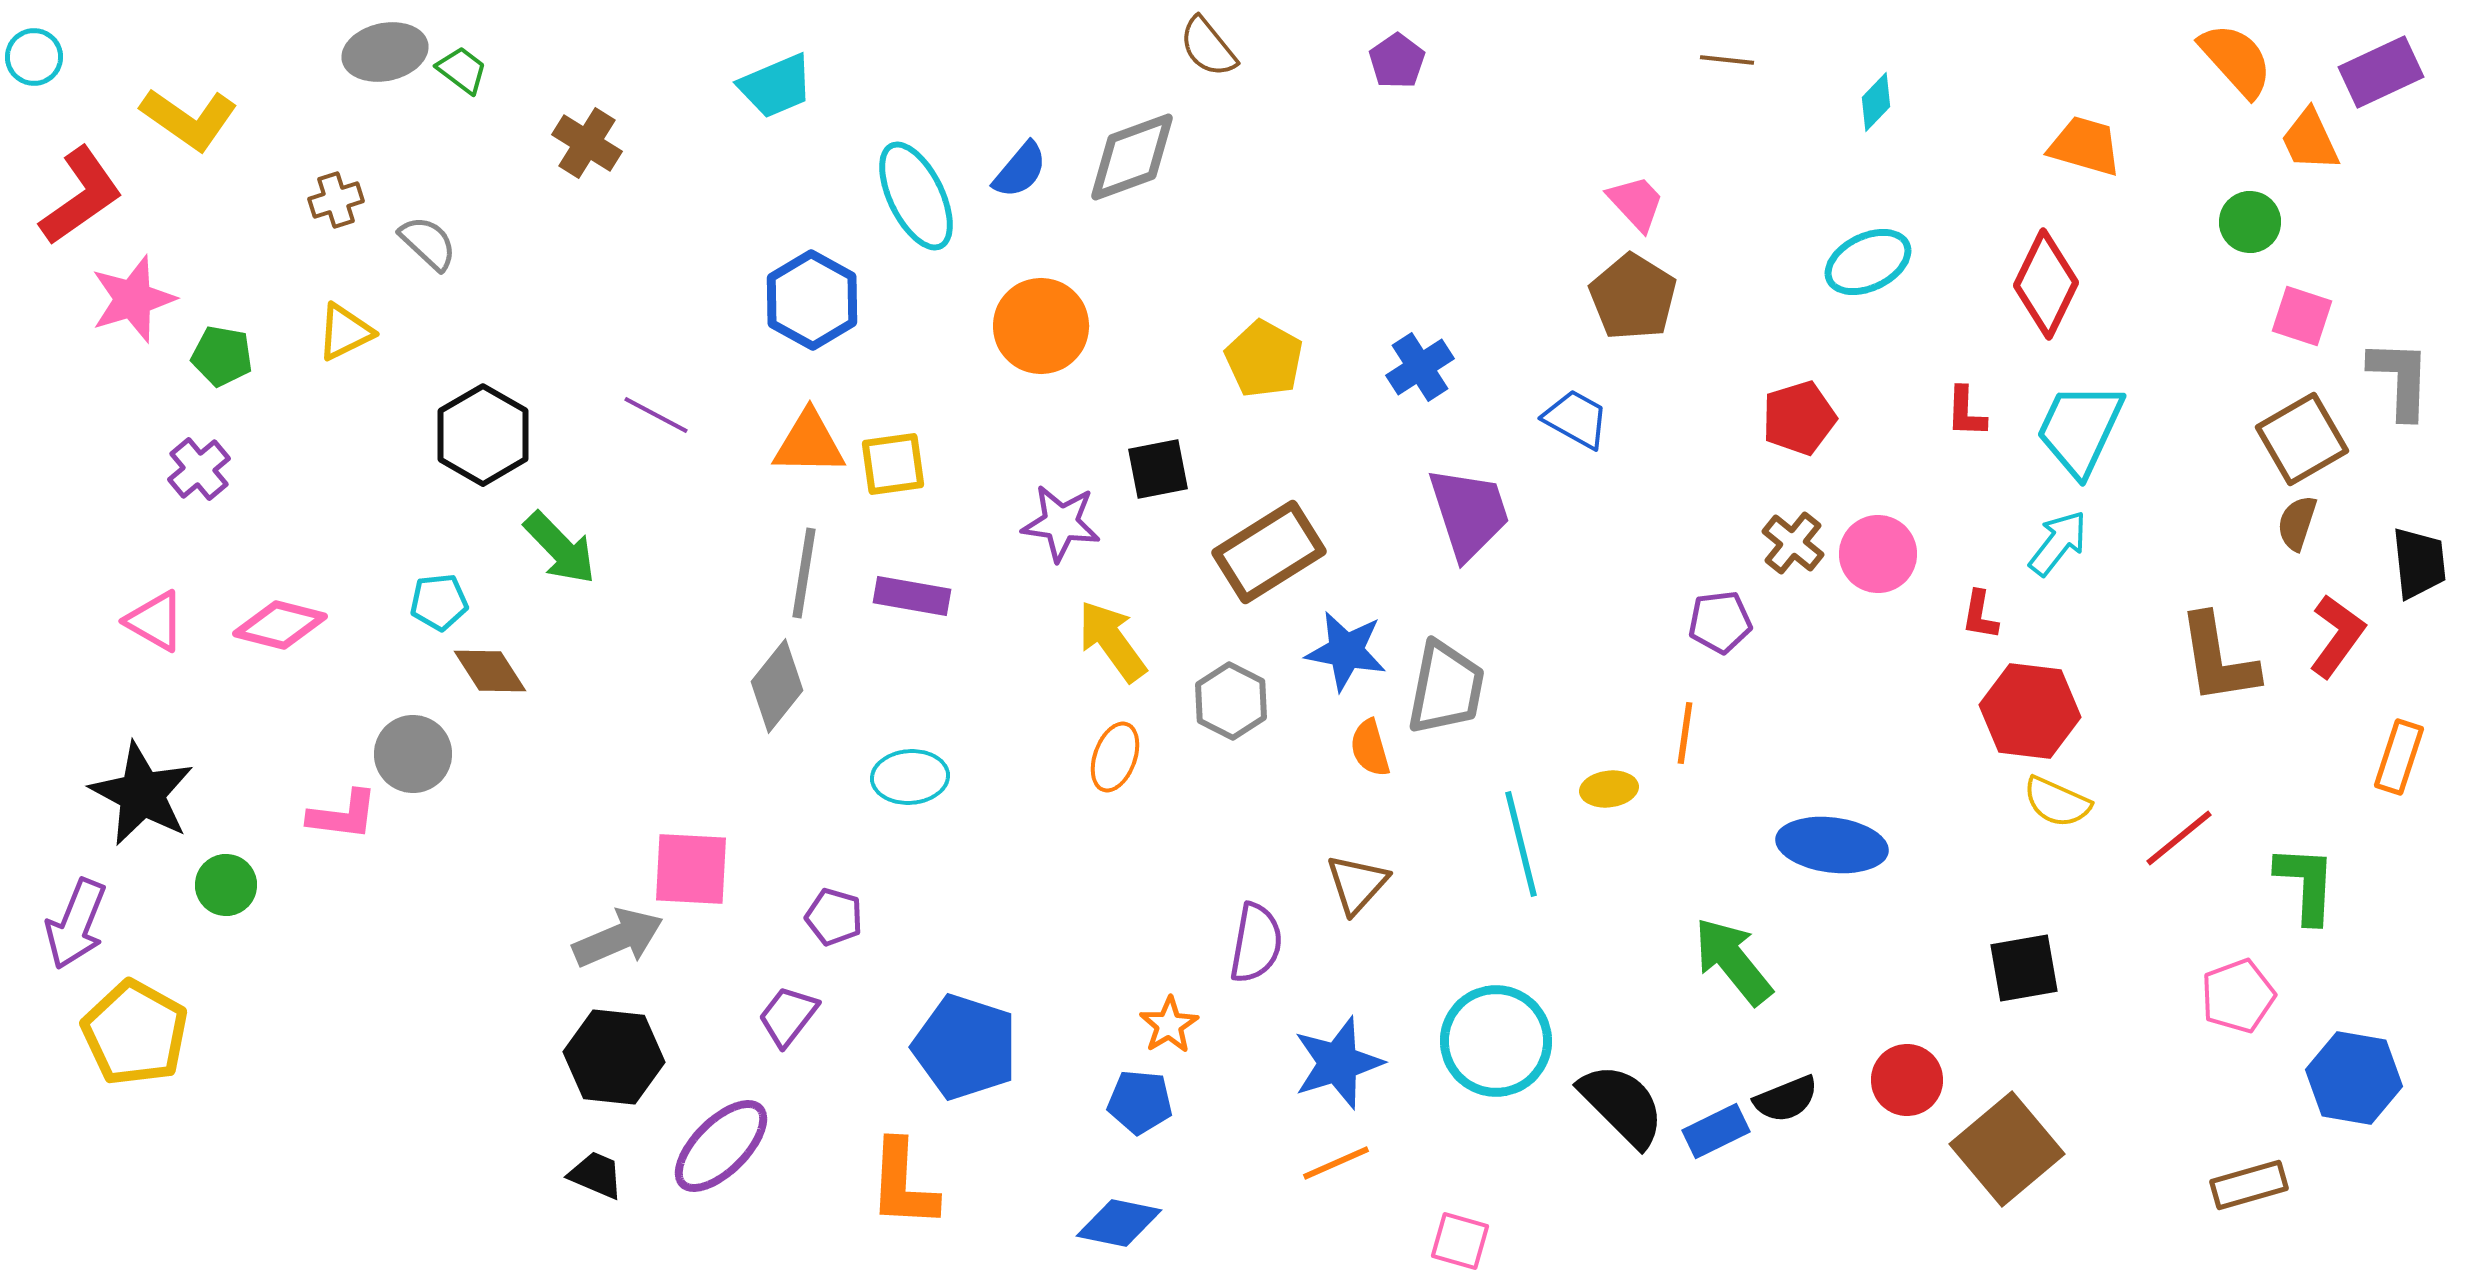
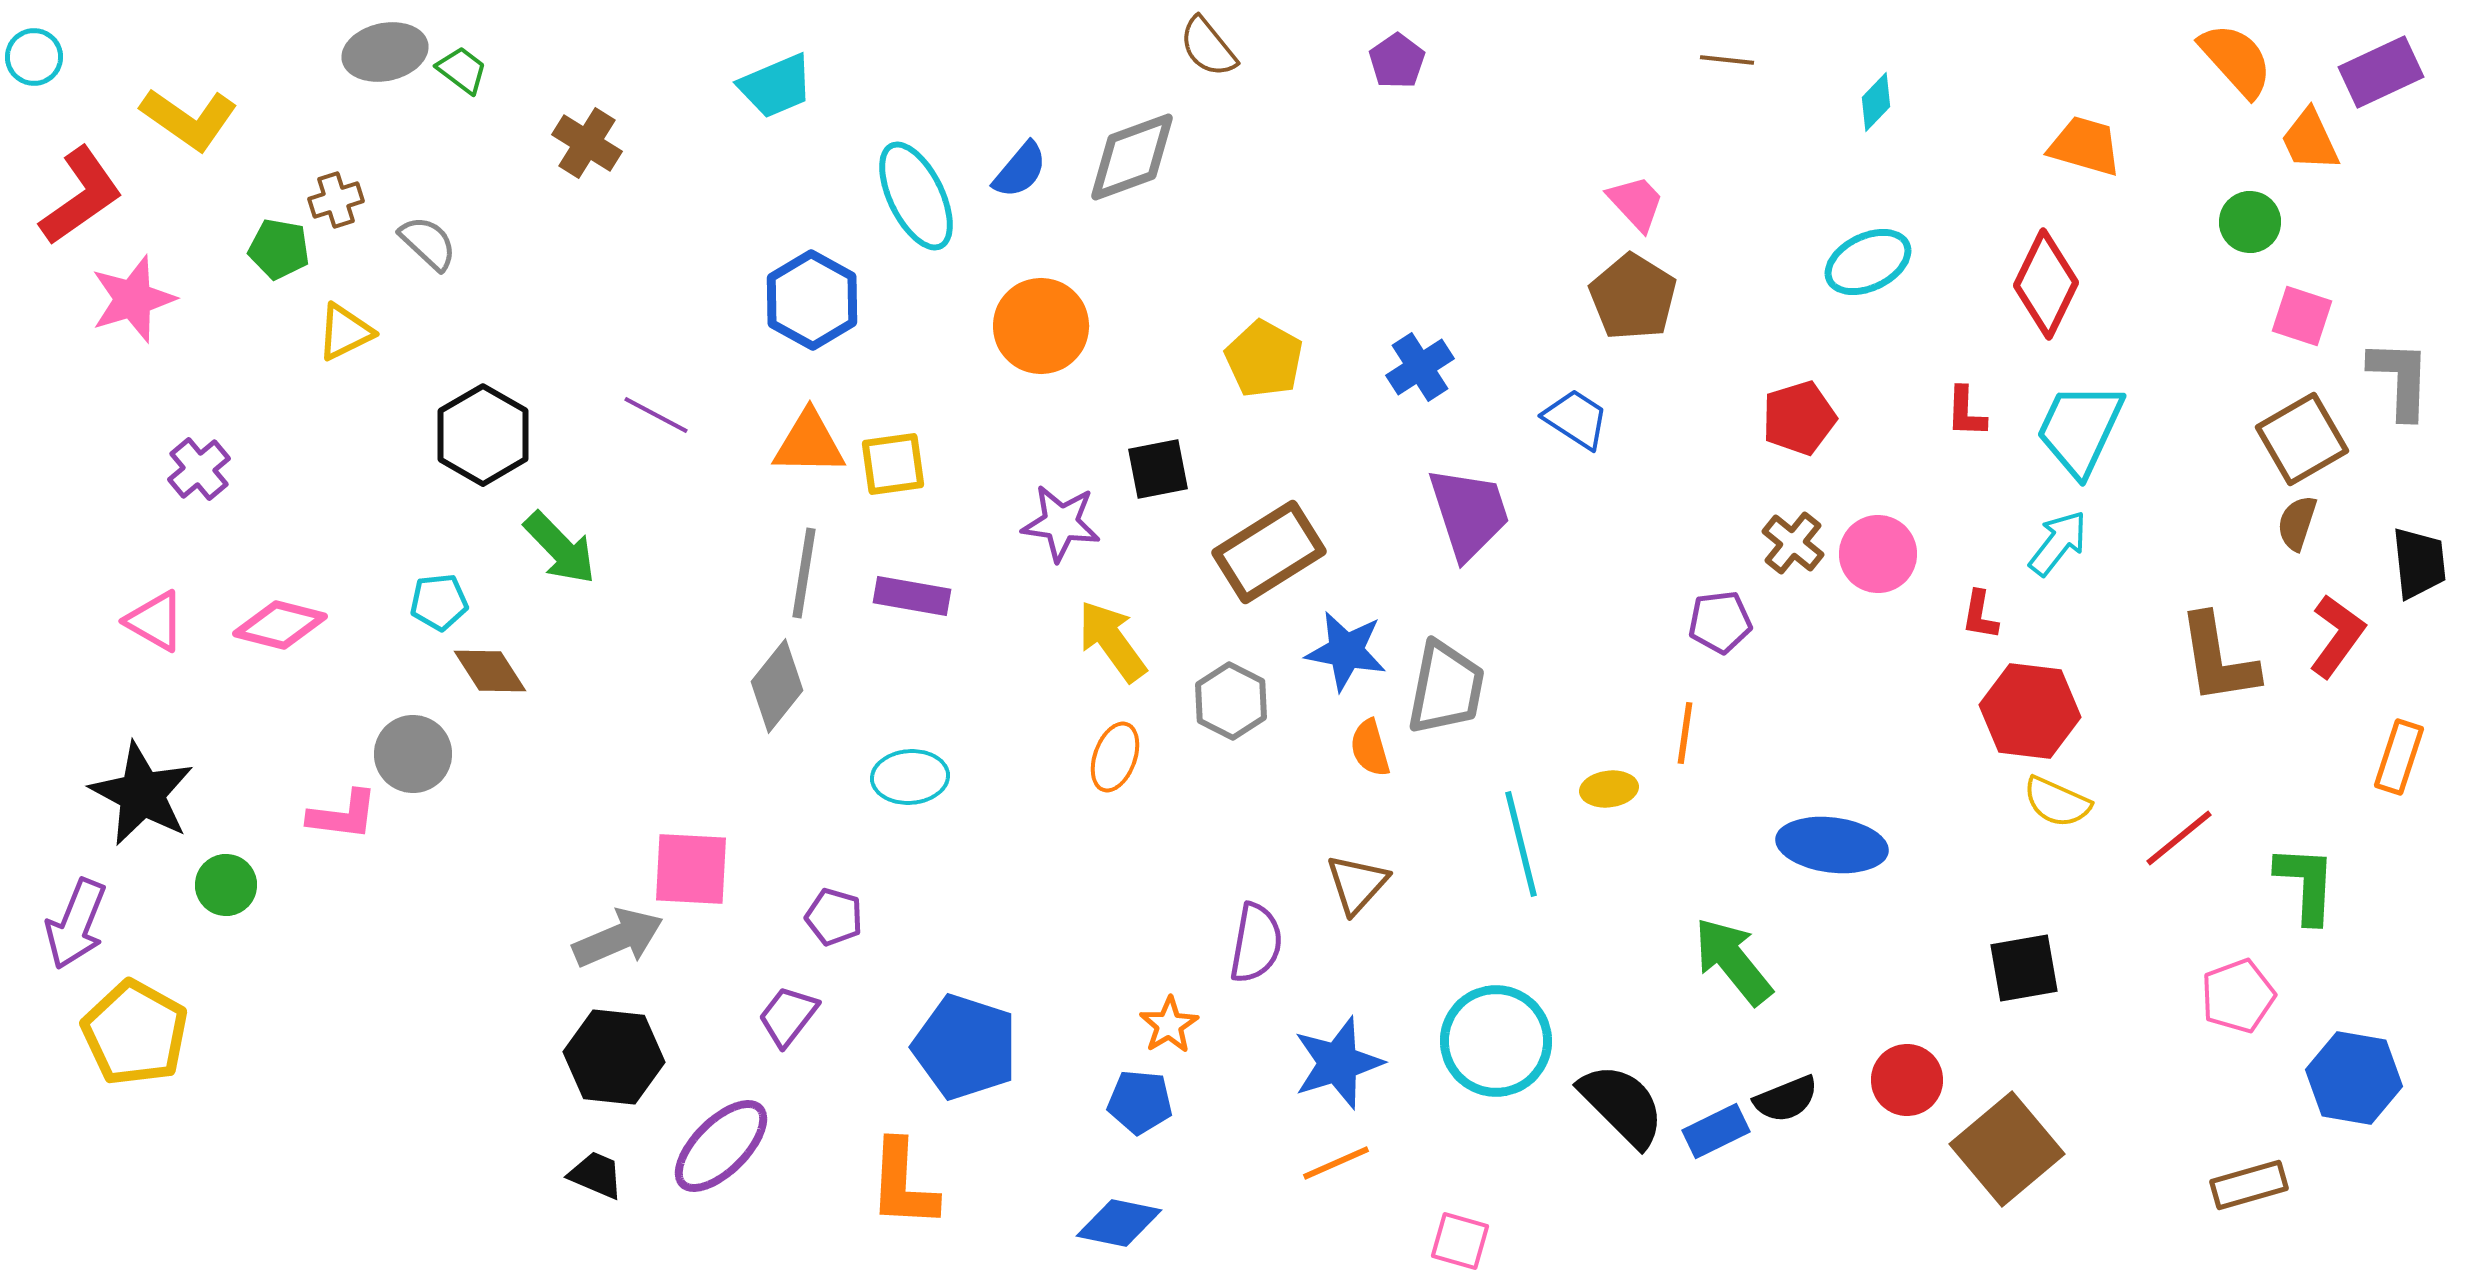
green pentagon at (222, 356): moved 57 px right, 107 px up
blue trapezoid at (1576, 419): rotated 4 degrees clockwise
